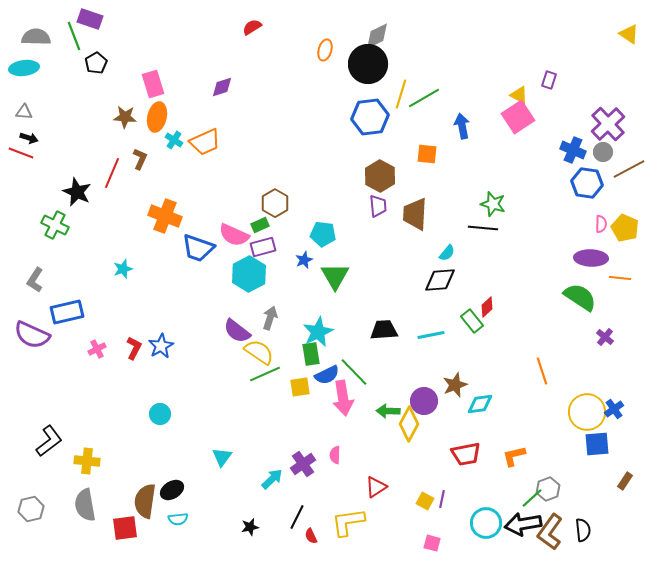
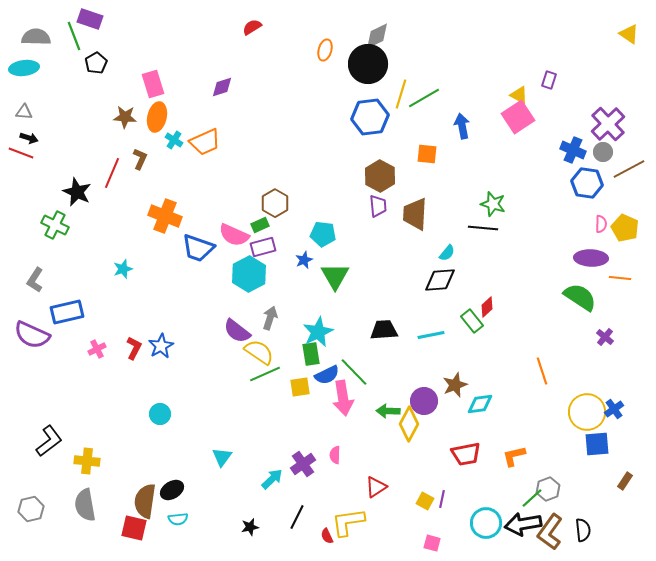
red square at (125, 528): moved 9 px right; rotated 20 degrees clockwise
red semicircle at (311, 536): moved 16 px right
